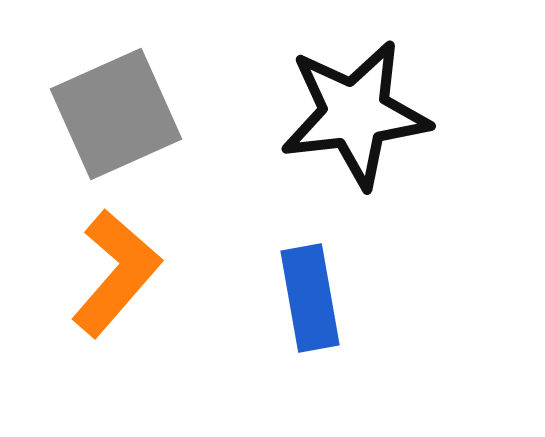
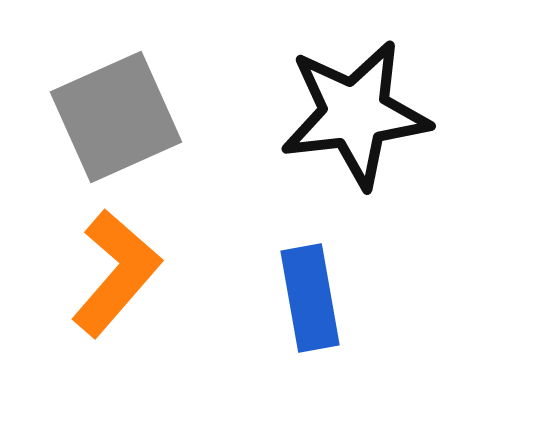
gray square: moved 3 px down
